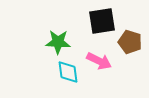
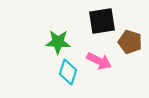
cyan diamond: rotated 25 degrees clockwise
